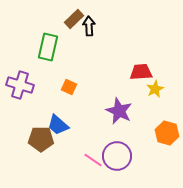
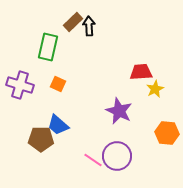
brown rectangle: moved 1 px left, 3 px down
orange square: moved 11 px left, 3 px up
orange hexagon: rotated 10 degrees counterclockwise
